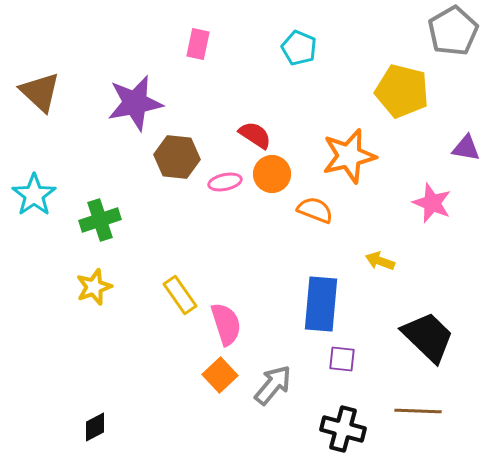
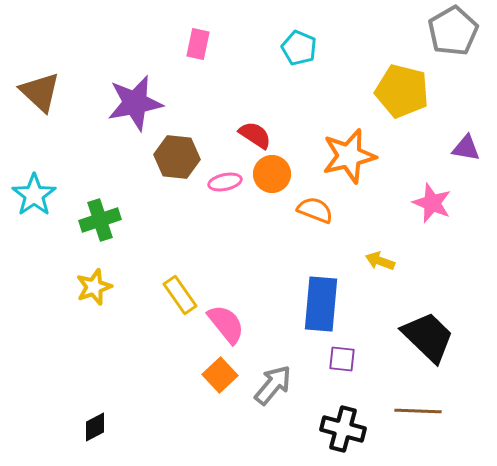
pink semicircle: rotated 21 degrees counterclockwise
